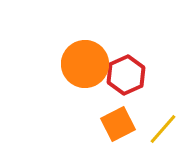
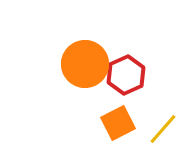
orange square: moved 1 px up
